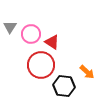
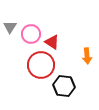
orange arrow: moved 16 px up; rotated 42 degrees clockwise
